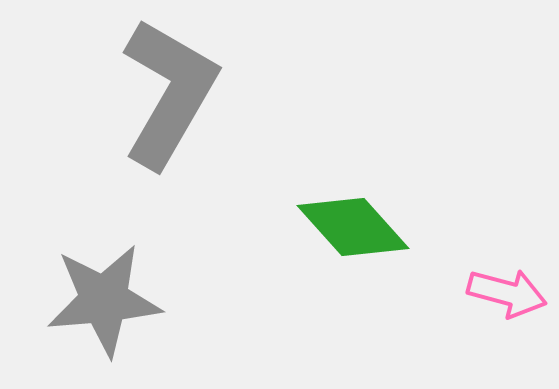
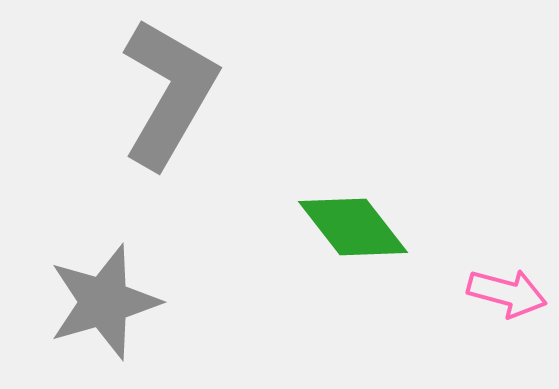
green diamond: rotated 4 degrees clockwise
gray star: moved 2 px down; rotated 11 degrees counterclockwise
